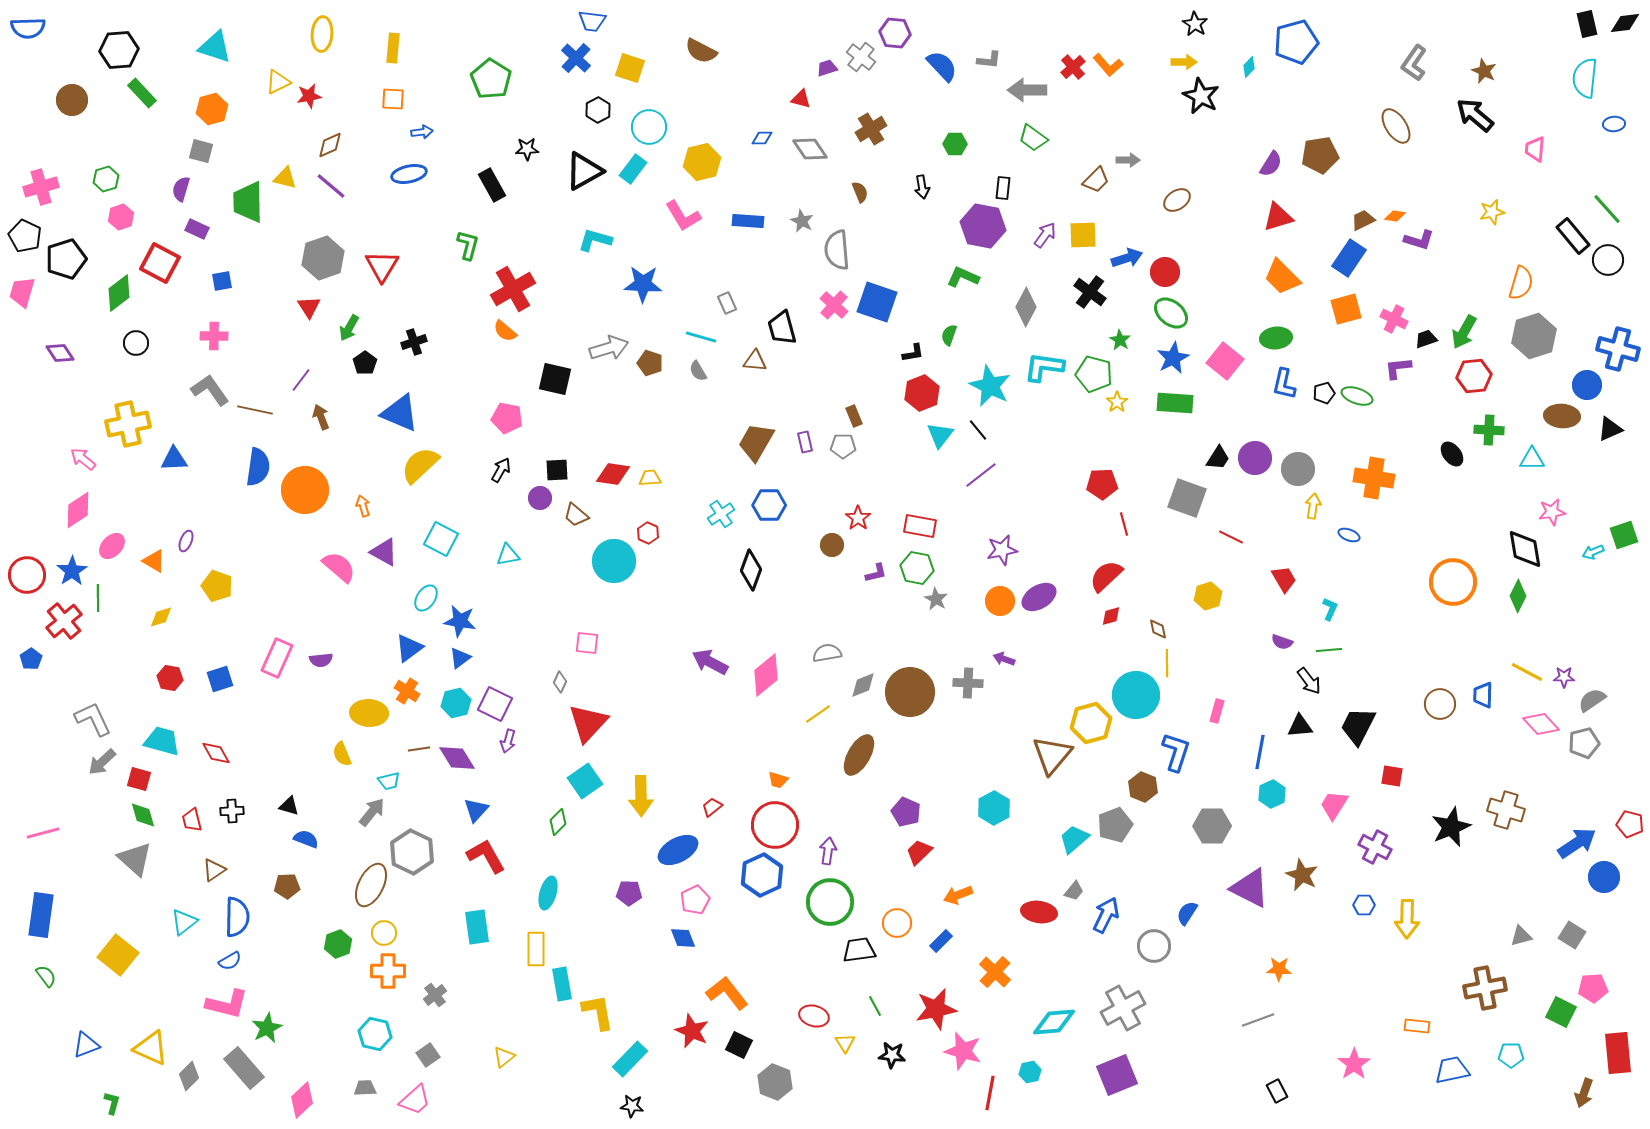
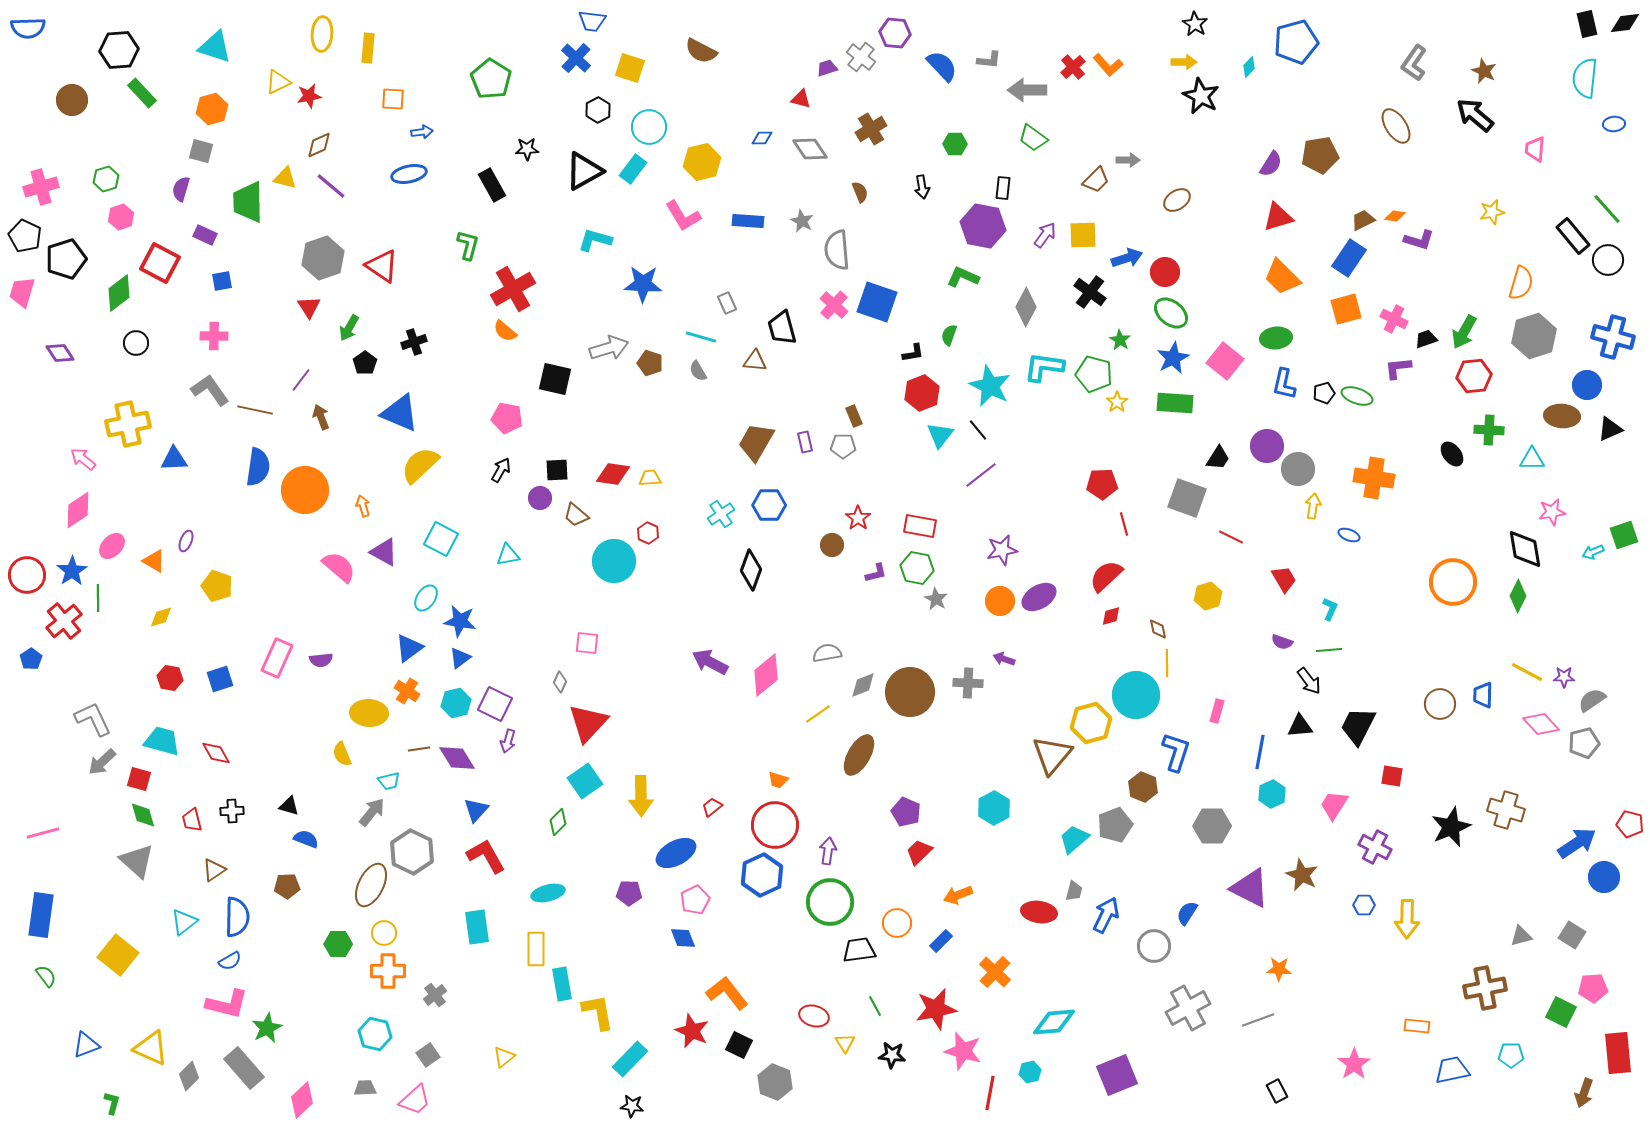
yellow rectangle at (393, 48): moved 25 px left
brown diamond at (330, 145): moved 11 px left
purple rectangle at (197, 229): moved 8 px right, 6 px down
red triangle at (382, 266): rotated 27 degrees counterclockwise
blue cross at (1618, 349): moved 5 px left, 12 px up
purple circle at (1255, 458): moved 12 px right, 12 px up
blue ellipse at (678, 850): moved 2 px left, 3 px down
gray triangle at (135, 859): moved 2 px right, 2 px down
gray trapezoid at (1074, 891): rotated 25 degrees counterclockwise
cyan ellipse at (548, 893): rotated 60 degrees clockwise
green hexagon at (338, 944): rotated 20 degrees clockwise
gray cross at (1123, 1008): moved 65 px right
